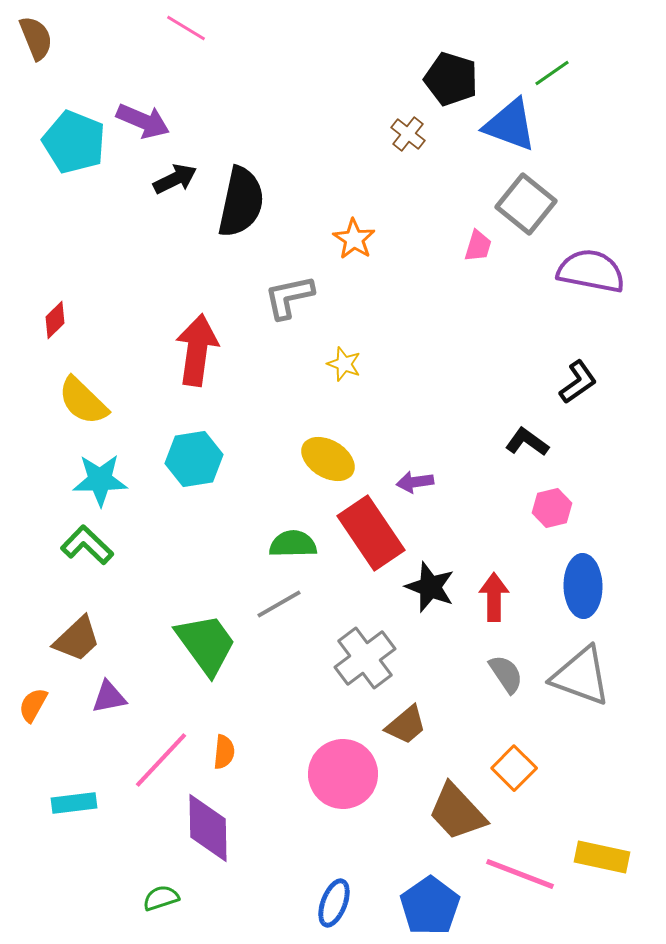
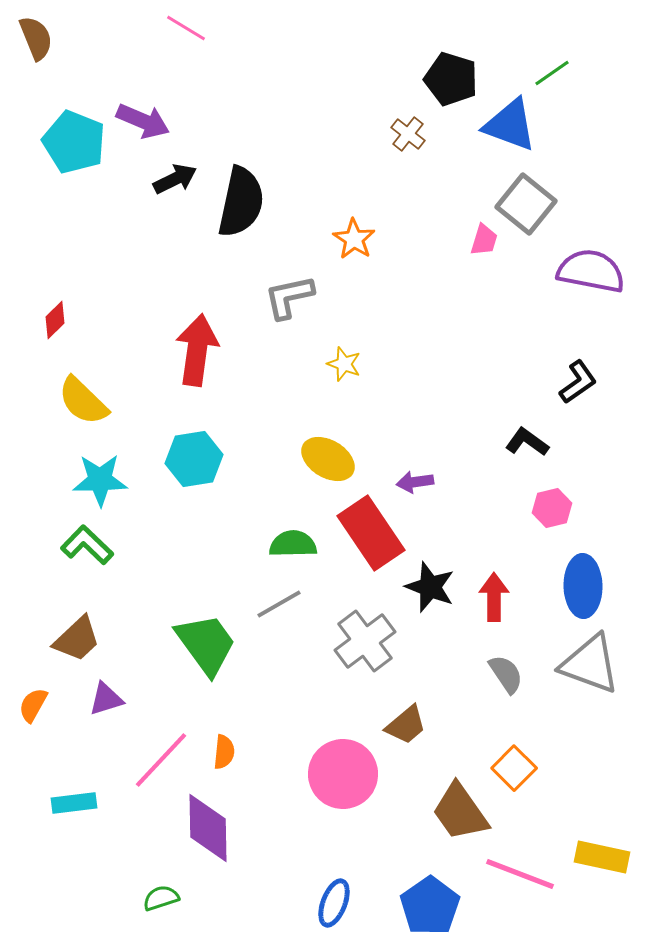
pink trapezoid at (478, 246): moved 6 px right, 6 px up
gray cross at (365, 658): moved 17 px up
gray triangle at (581, 676): moved 9 px right, 12 px up
purple triangle at (109, 697): moved 3 px left, 2 px down; rotated 6 degrees counterclockwise
brown trapezoid at (457, 812): moved 3 px right; rotated 8 degrees clockwise
